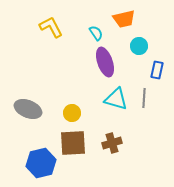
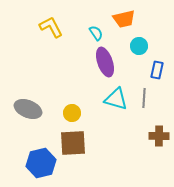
brown cross: moved 47 px right, 7 px up; rotated 18 degrees clockwise
